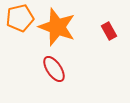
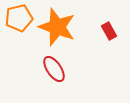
orange pentagon: moved 1 px left
